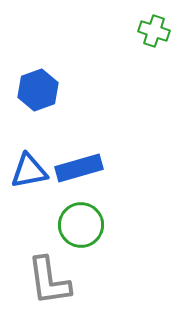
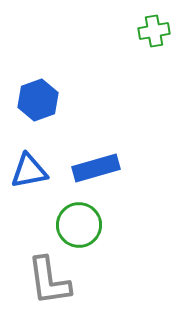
green cross: rotated 28 degrees counterclockwise
blue hexagon: moved 10 px down
blue rectangle: moved 17 px right
green circle: moved 2 px left
